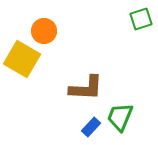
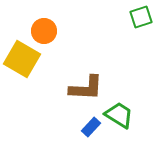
green square: moved 2 px up
green trapezoid: moved 1 px left, 2 px up; rotated 100 degrees clockwise
